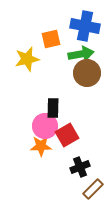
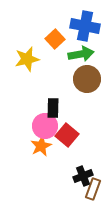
orange square: moved 4 px right; rotated 30 degrees counterclockwise
brown circle: moved 6 px down
red square: rotated 20 degrees counterclockwise
orange star: rotated 25 degrees counterclockwise
black cross: moved 3 px right, 9 px down
brown rectangle: rotated 25 degrees counterclockwise
